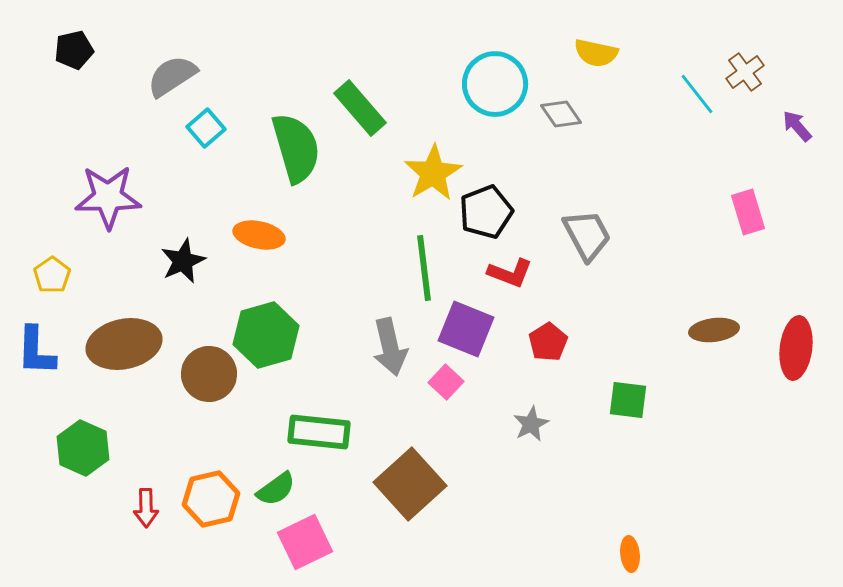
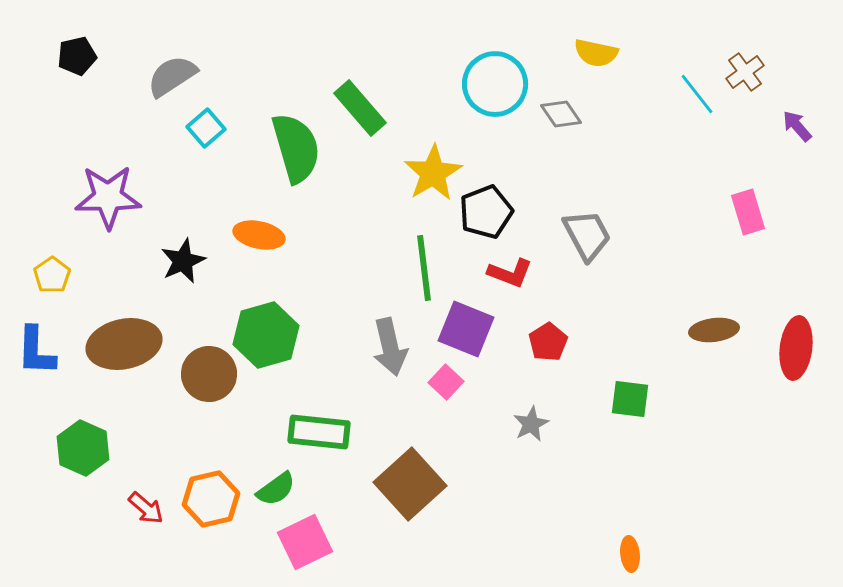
black pentagon at (74, 50): moved 3 px right, 6 px down
green square at (628, 400): moved 2 px right, 1 px up
red arrow at (146, 508): rotated 48 degrees counterclockwise
